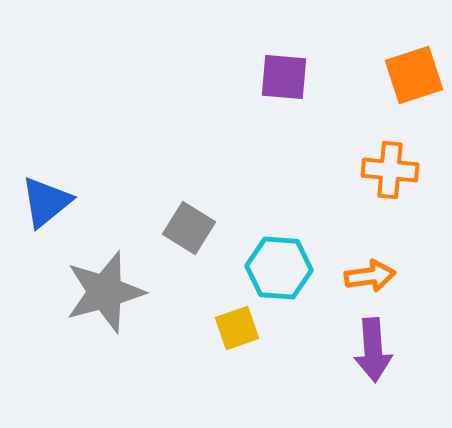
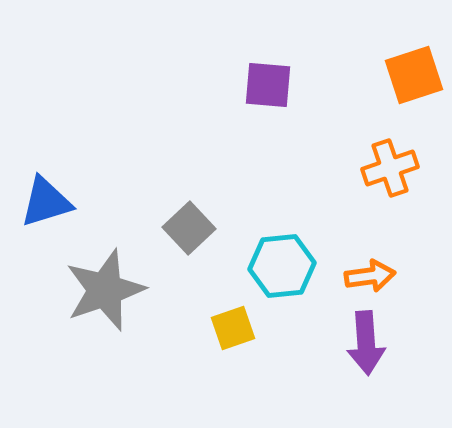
purple square: moved 16 px left, 8 px down
orange cross: moved 2 px up; rotated 24 degrees counterclockwise
blue triangle: rotated 22 degrees clockwise
gray square: rotated 15 degrees clockwise
cyan hexagon: moved 3 px right, 2 px up; rotated 10 degrees counterclockwise
gray star: moved 2 px up; rotated 4 degrees counterclockwise
yellow square: moved 4 px left
purple arrow: moved 7 px left, 7 px up
